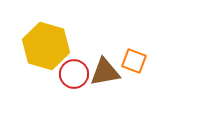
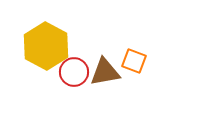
yellow hexagon: rotated 12 degrees clockwise
red circle: moved 2 px up
